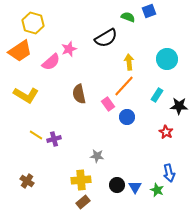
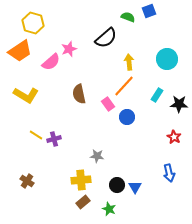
black semicircle: rotated 10 degrees counterclockwise
black star: moved 2 px up
red star: moved 8 px right, 5 px down
green star: moved 48 px left, 19 px down
